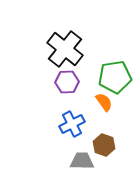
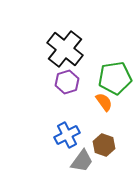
green pentagon: moved 1 px down
purple hexagon: rotated 15 degrees counterclockwise
blue cross: moved 5 px left, 11 px down
gray trapezoid: rotated 125 degrees clockwise
